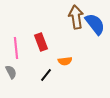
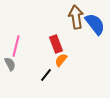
red rectangle: moved 15 px right, 2 px down
pink line: moved 2 px up; rotated 20 degrees clockwise
orange semicircle: moved 4 px left, 1 px up; rotated 136 degrees clockwise
gray semicircle: moved 1 px left, 8 px up
